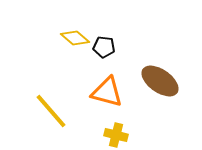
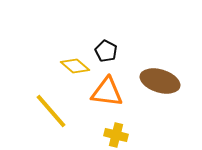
yellow diamond: moved 28 px down
black pentagon: moved 2 px right, 4 px down; rotated 20 degrees clockwise
brown ellipse: rotated 18 degrees counterclockwise
orange triangle: rotated 8 degrees counterclockwise
